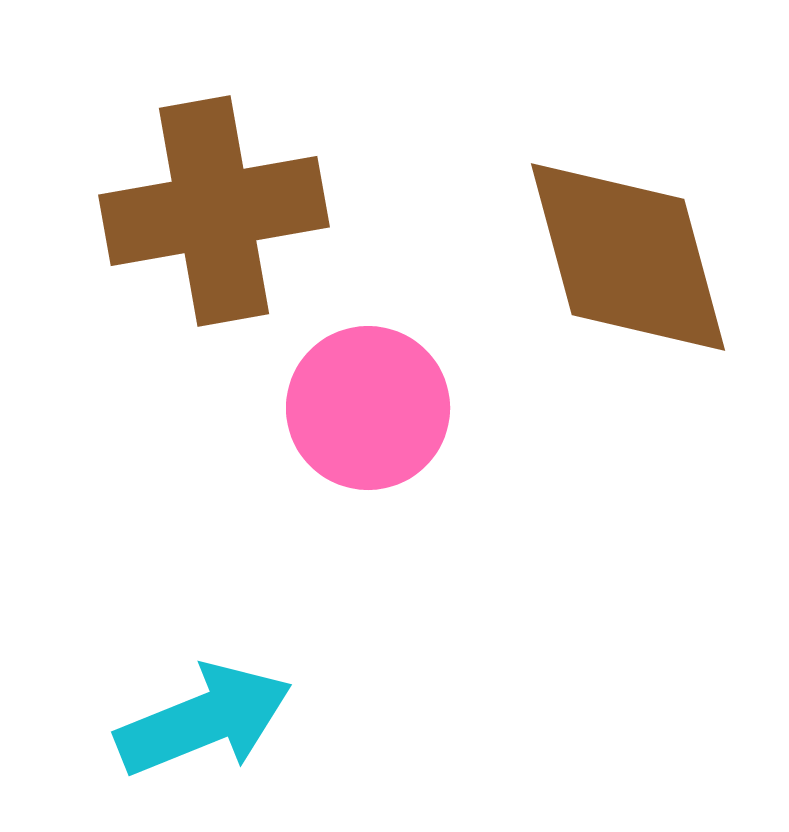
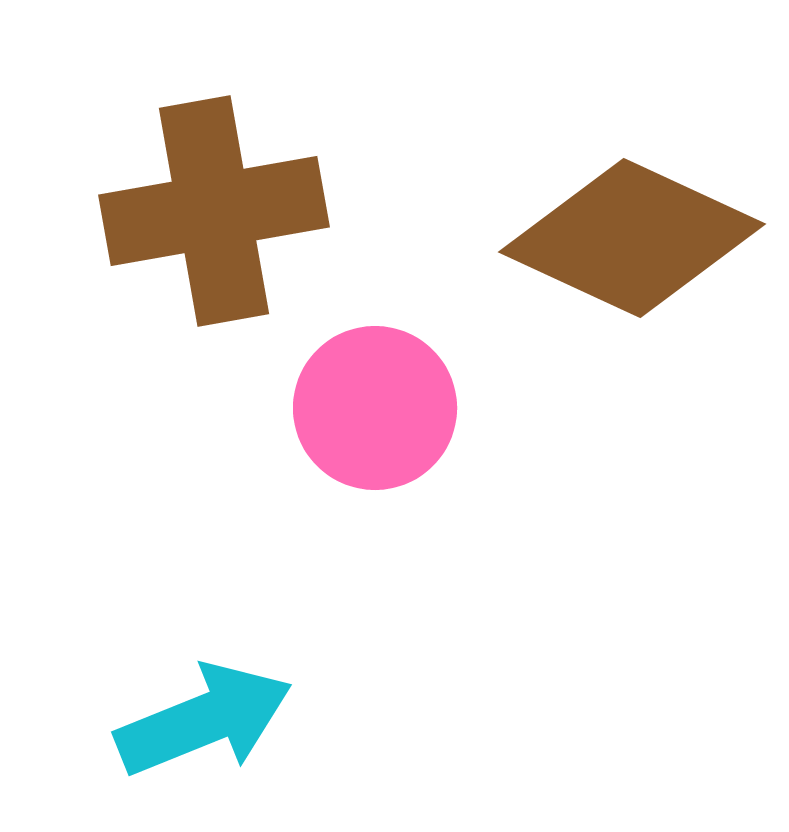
brown diamond: moved 4 px right, 19 px up; rotated 50 degrees counterclockwise
pink circle: moved 7 px right
